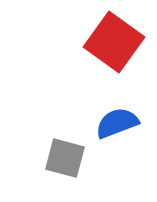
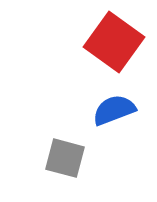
blue semicircle: moved 3 px left, 13 px up
